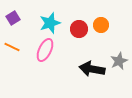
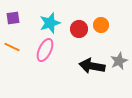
purple square: rotated 24 degrees clockwise
black arrow: moved 3 px up
